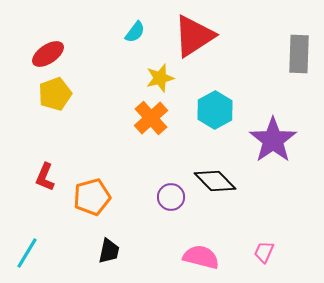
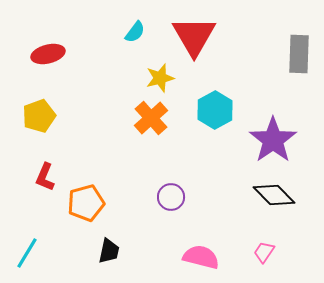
red triangle: rotated 27 degrees counterclockwise
red ellipse: rotated 20 degrees clockwise
yellow pentagon: moved 16 px left, 22 px down
black diamond: moved 59 px right, 14 px down
orange pentagon: moved 6 px left, 6 px down
pink trapezoid: rotated 10 degrees clockwise
